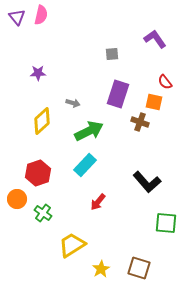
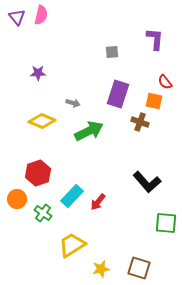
purple L-shape: rotated 40 degrees clockwise
gray square: moved 2 px up
orange square: moved 1 px up
yellow diamond: rotated 64 degrees clockwise
cyan rectangle: moved 13 px left, 31 px down
yellow star: rotated 18 degrees clockwise
